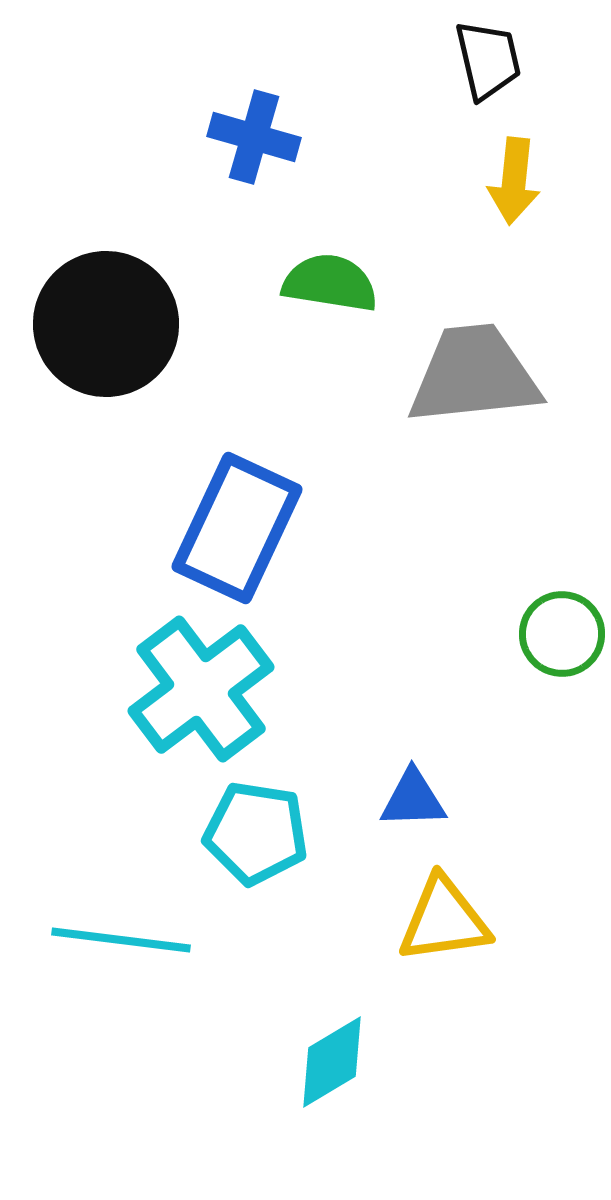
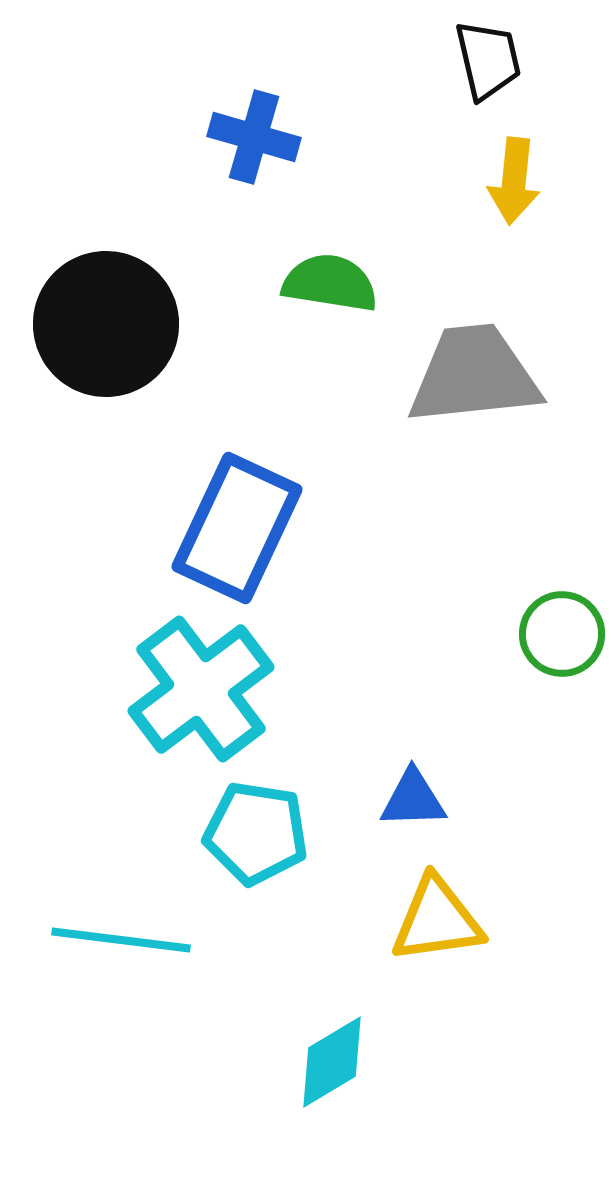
yellow triangle: moved 7 px left
